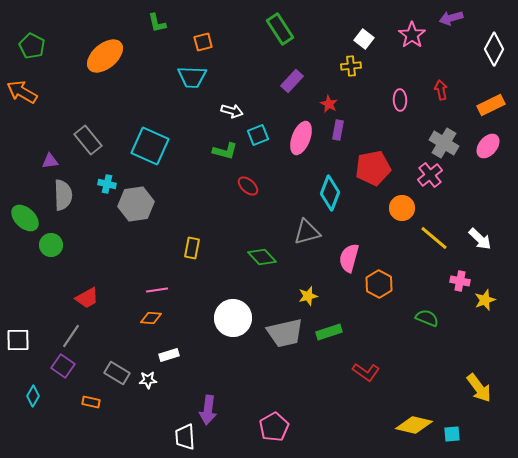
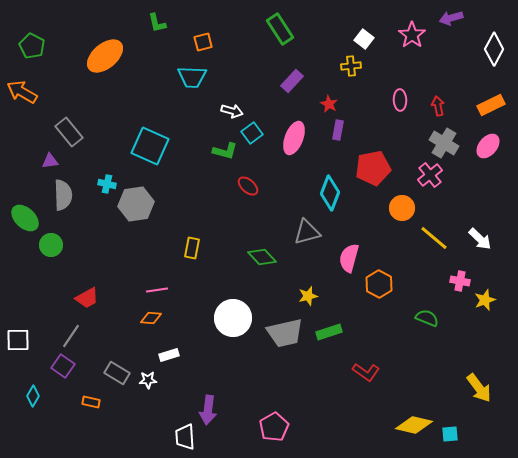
red arrow at (441, 90): moved 3 px left, 16 px down
cyan square at (258, 135): moved 6 px left, 2 px up; rotated 15 degrees counterclockwise
pink ellipse at (301, 138): moved 7 px left
gray rectangle at (88, 140): moved 19 px left, 8 px up
cyan square at (452, 434): moved 2 px left
